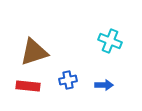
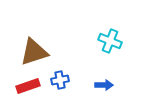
blue cross: moved 8 px left
red rectangle: rotated 25 degrees counterclockwise
